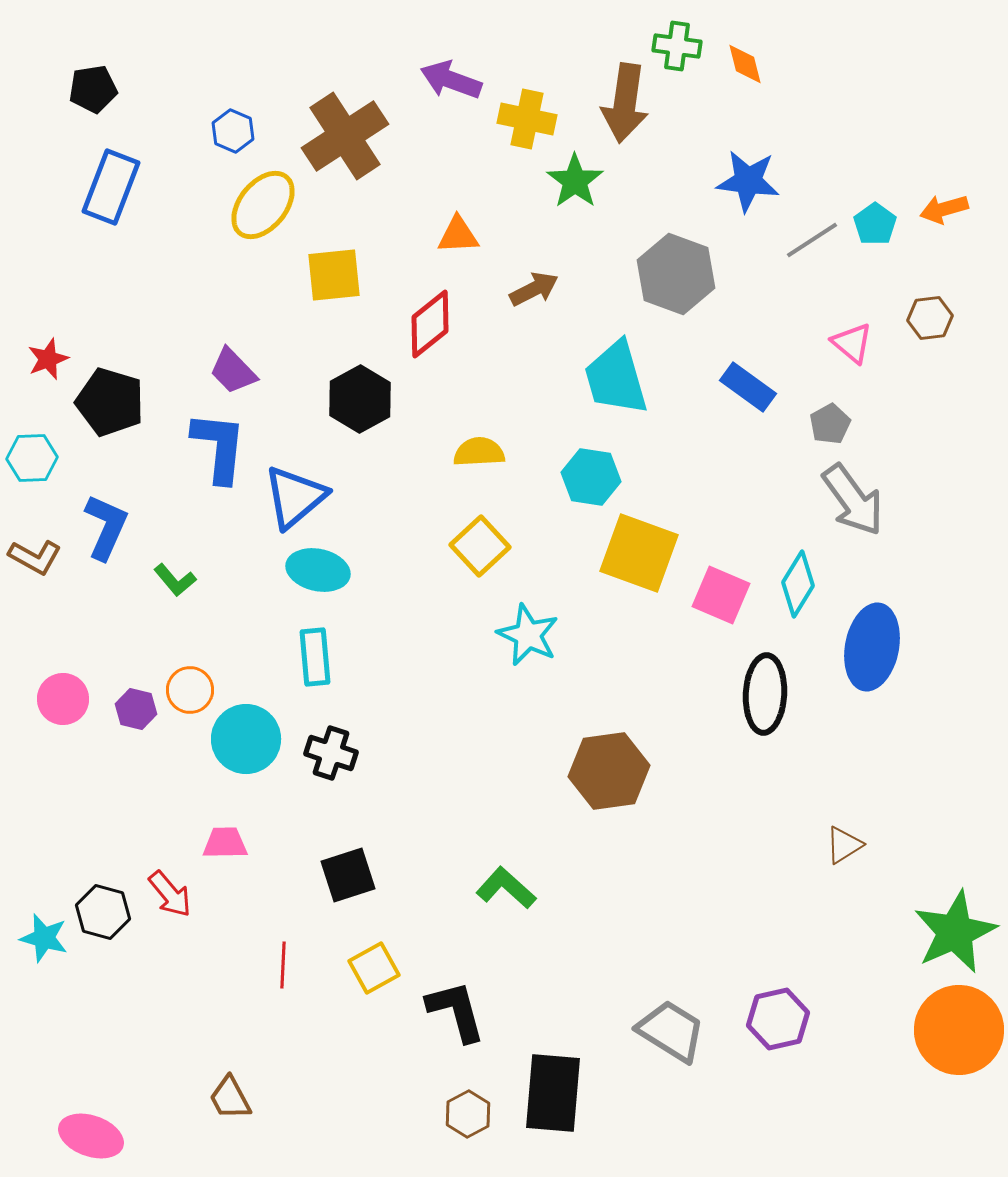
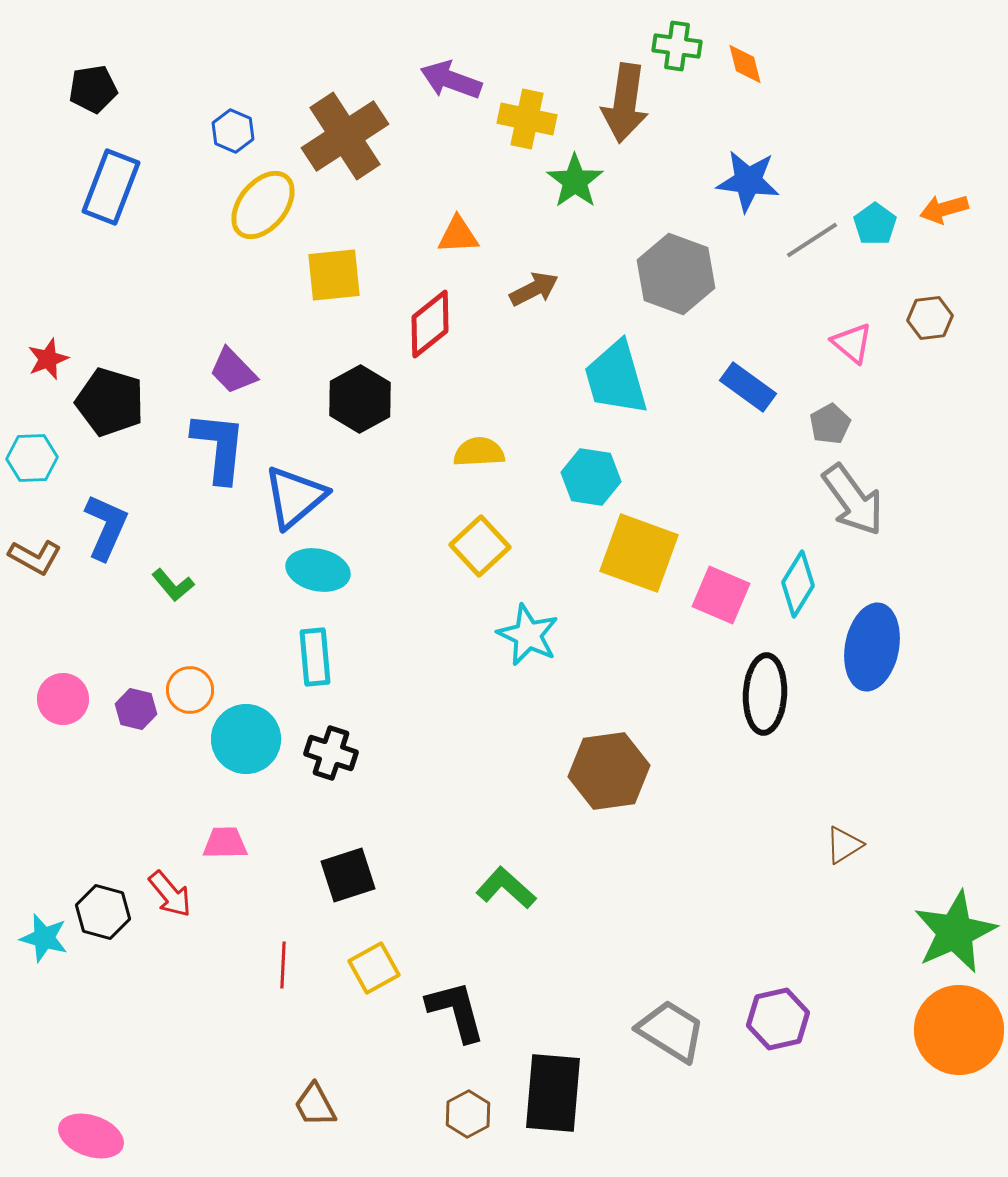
green L-shape at (175, 580): moved 2 px left, 5 px down
brown trapezoid at (230, 1098): moved 85 px right, 7 px down
